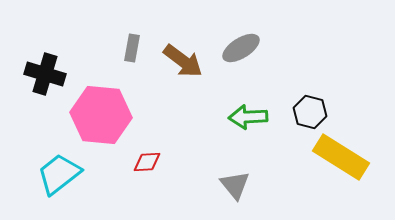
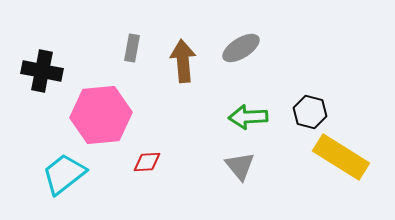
brown arrow: rotated 132 degrees counterclockwise
black cross: moved 3 px left, 3 px up; rotated 6 degrees counterclockwise
pink hexagon: rotated 10 degrees counterclockwise
cyan trapezoid: moved 5 px right
gray triangle: moved 5 px right, 19 px up
